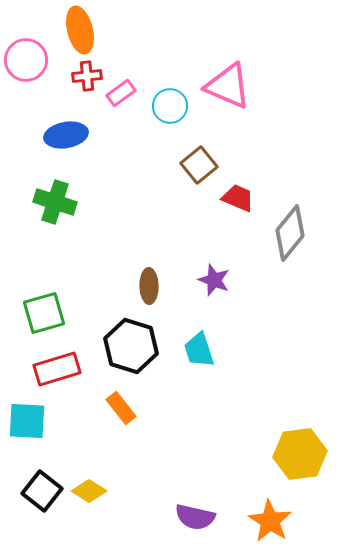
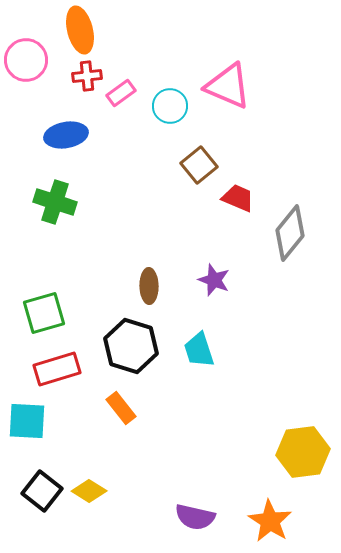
yellow hexagon: moved 3 px right, 2 px up
